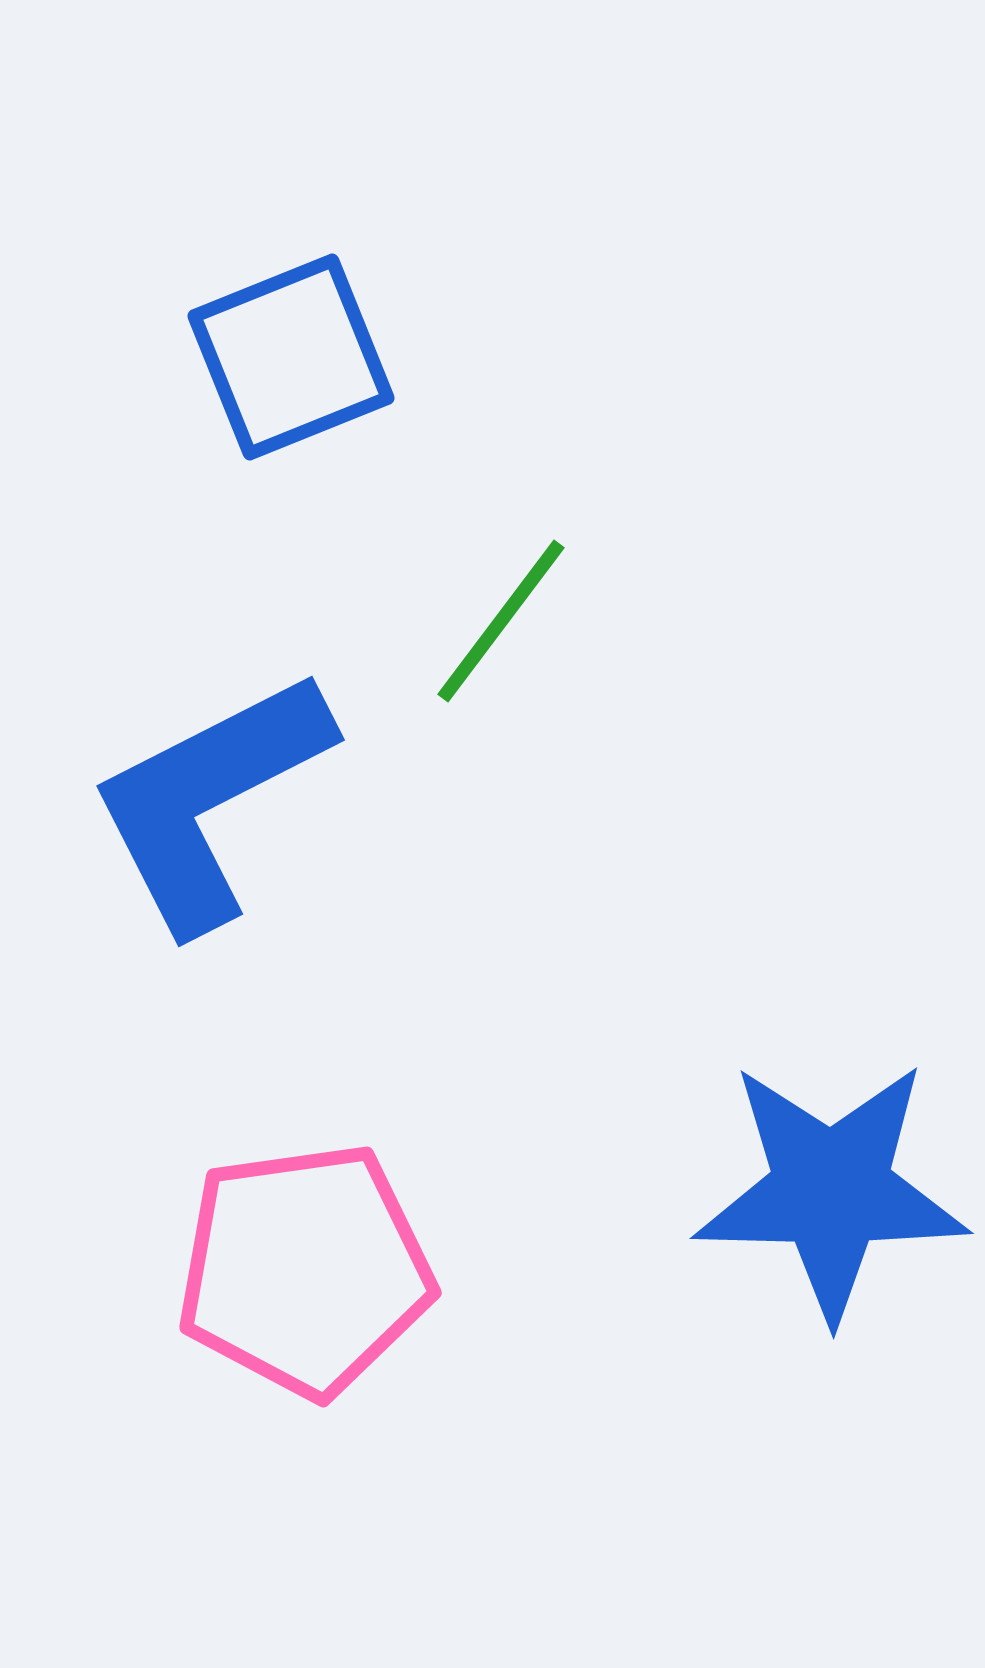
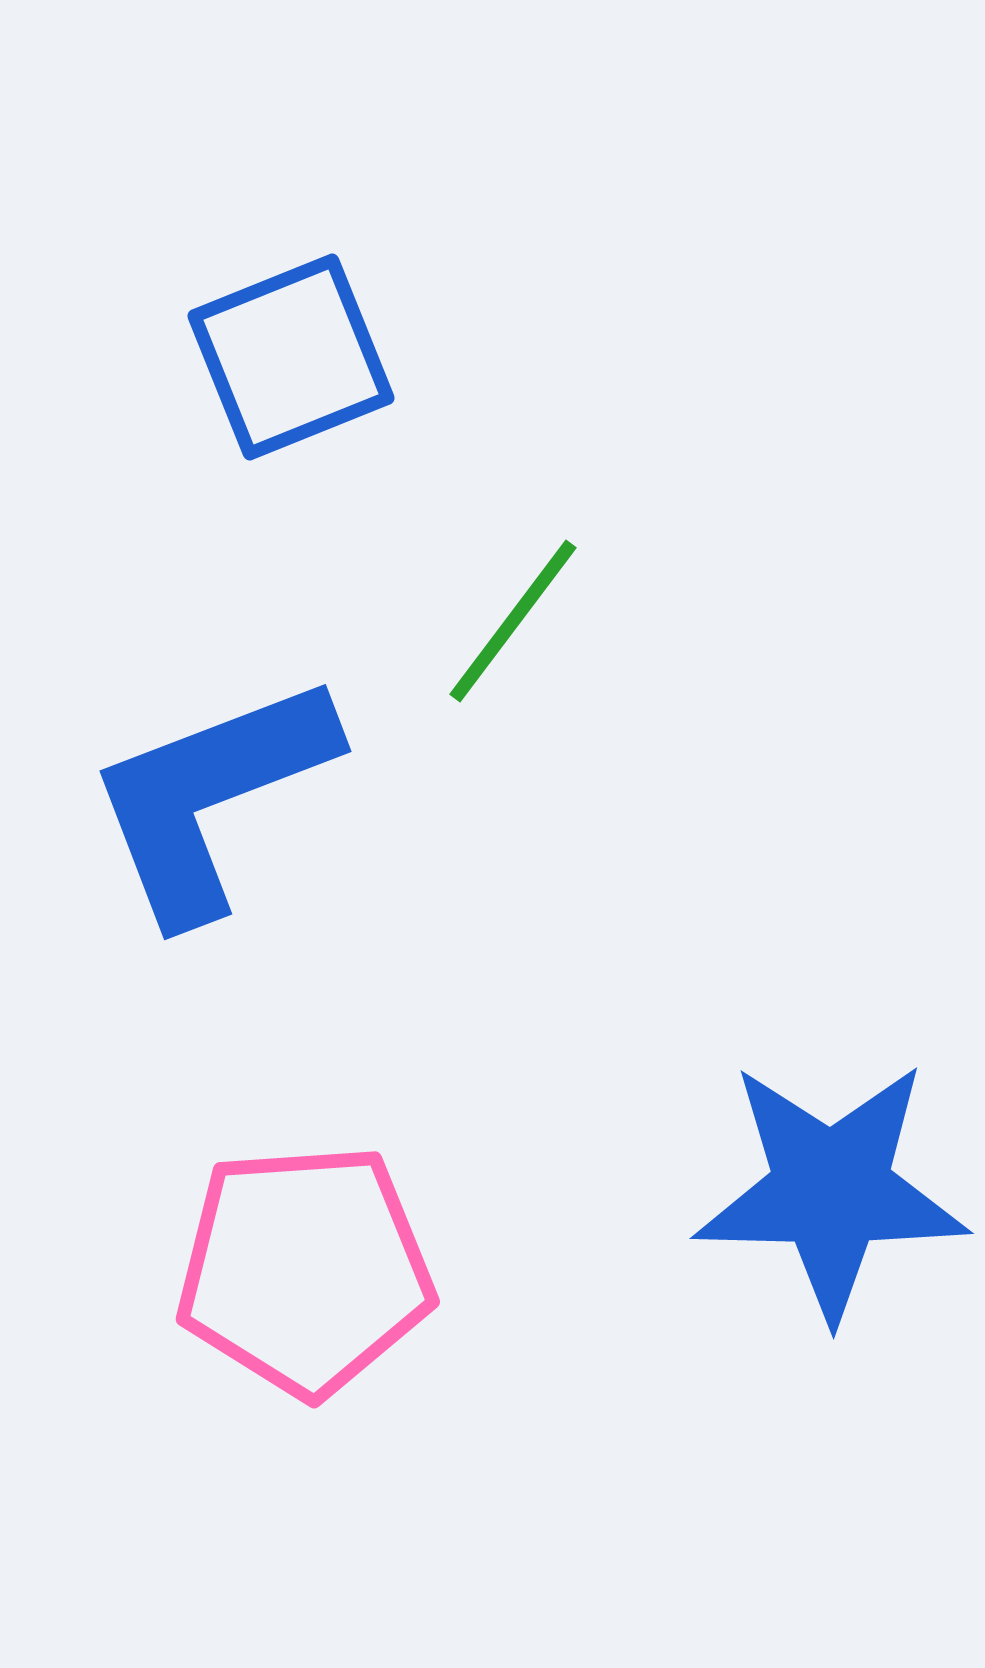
green line: moved 12 px right
blue L-shape: moved 1 px right, 3 px up; rotated 6 degrees clockwise
pink pentagon: rotated 4 degrees clockwise
